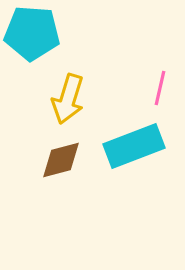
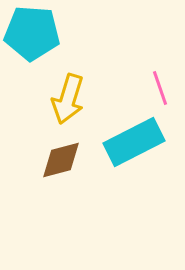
pink line: rotated 32 degrees counterclockwise
cyan rectangle: moved 4 px up; rotated 6 degrees counterclockwise
